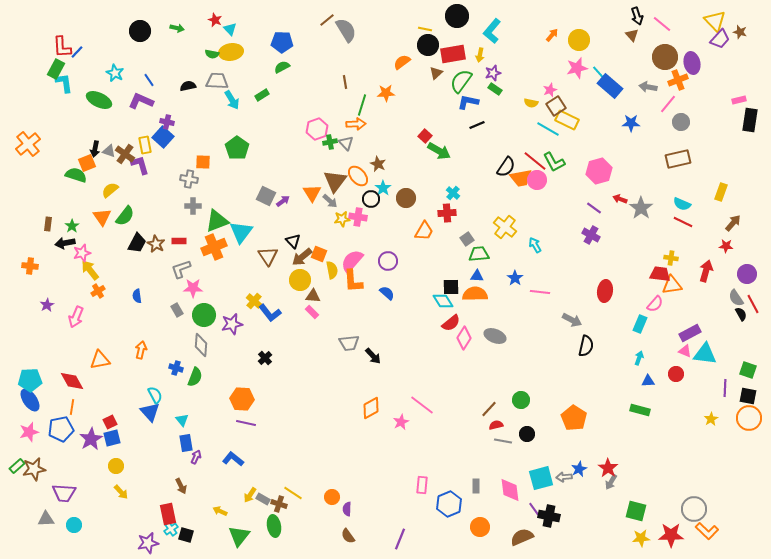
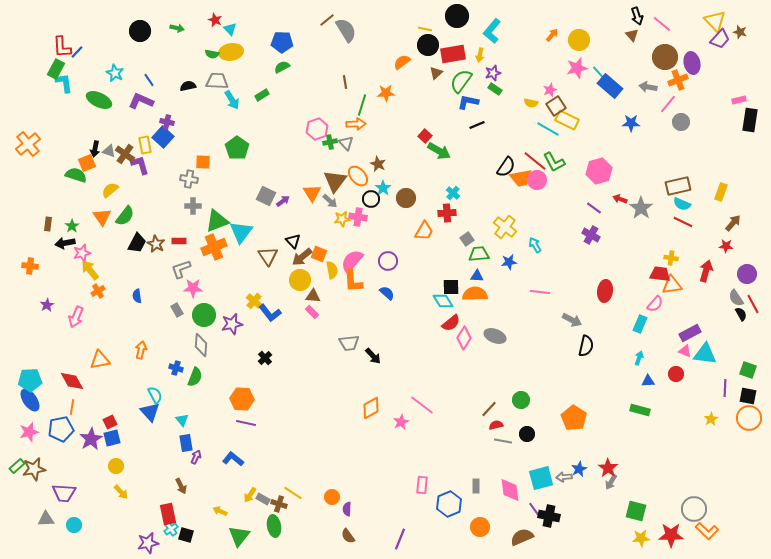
brown rectangle at (678, 159): moved 27 px down
blue star at (515, 278): moved 6 px left, 16 px up; rotated 28 degrees clockwise
